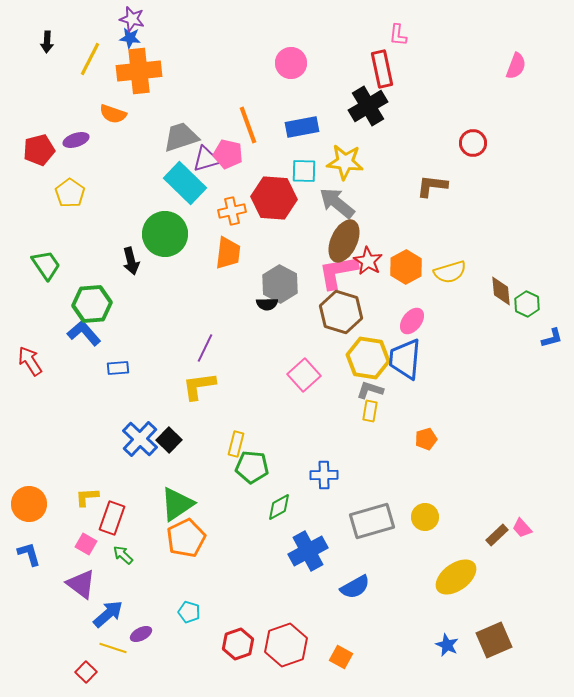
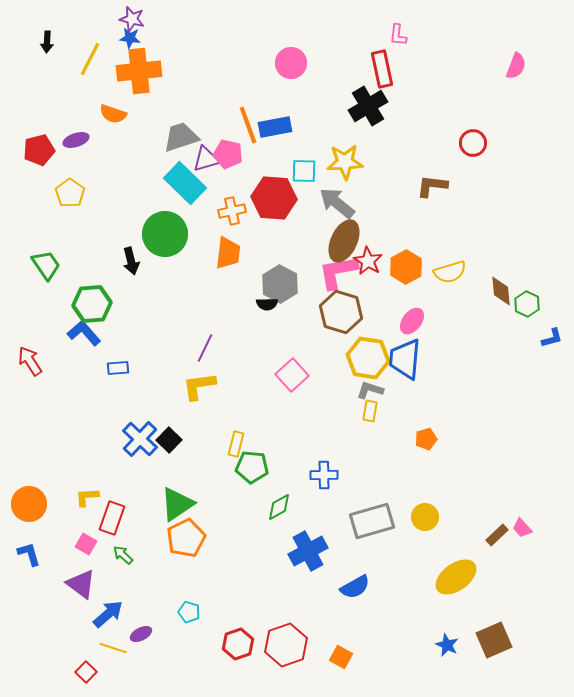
blue rectangle at (302, 127): moved 27 px left
yellow star at (345, 162): rotated 9 degrees counterclockwise
pink square at (304, 375): moved 12 px left
